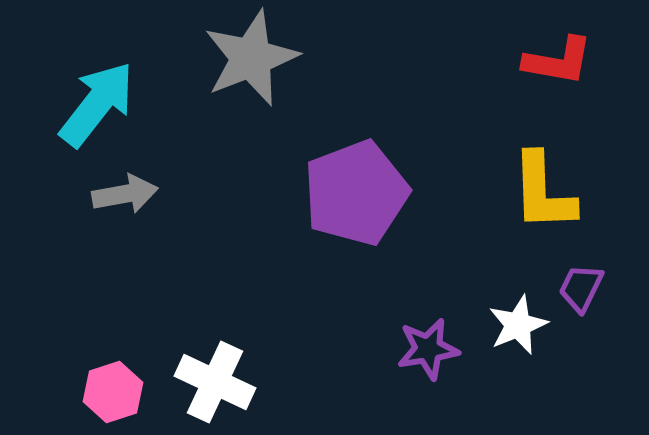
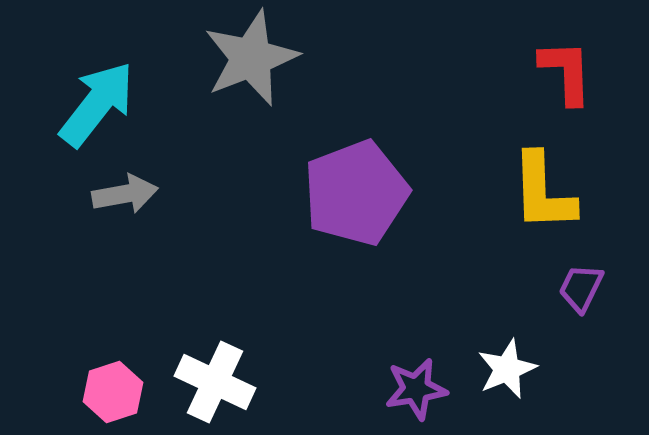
red L-shape: moved 8 px right, 11 px down; rotated 102 degrees counterclockwise
white star: moved 11 px left, 44 px down
purple star: moved 12 px left, 40 px down
